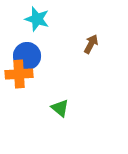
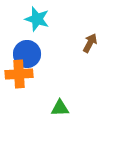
brown arrow: moved 1 px left, 1 px up
blue circle: moved 2 px up
green triangle: rotated 42 degrees counterclockwise
